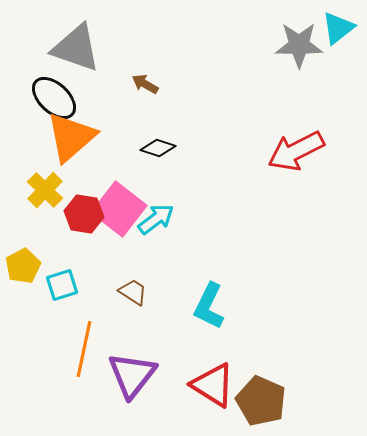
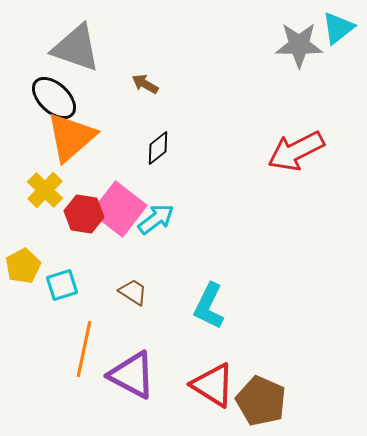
black diamond: rotated 56 degrees counterclockwise
purple triangle: rotated 40 degrees counterclockwise
